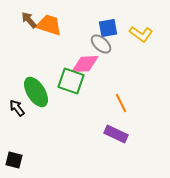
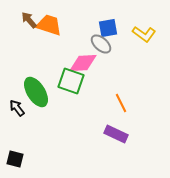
yellow L-shape: moved 3 px right
pink diamond: moved 2 px left, 1 px up
black square: moved 1 px right, 1 px up
